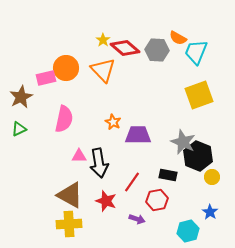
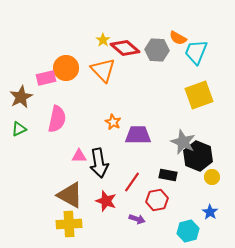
pink semicircle: moved 7 px left
